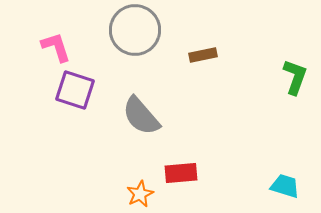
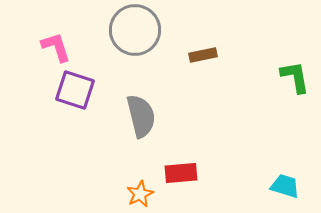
green L-shape: rotated 30 degrees counterclockwise
gray semicircle: rotated 153 degrees counterclockwise
